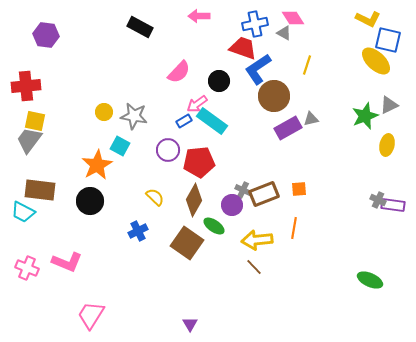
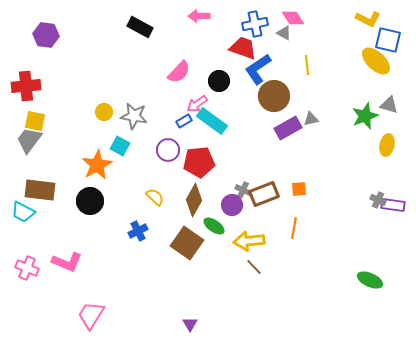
yellow line at (307, 65): rotated 24 degrees counterclockwise
gray triangle at (389, 105): rotated 42 degrees clockwise
yellow arrow at (257, 240): moved 8 px left, 1 px down
